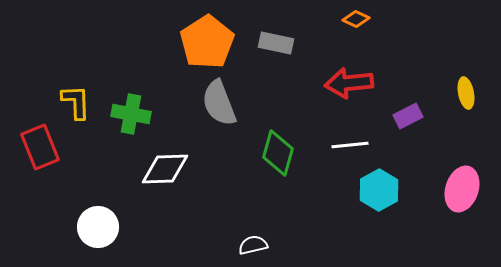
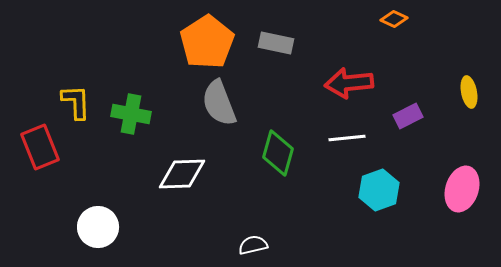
orange diamond: moved 38 px right
yellow ellipse: moved 3 px right, 1 px up
white line: moved 3 px left, 7 px up
white diamond: moved 17 px right, 5 px down
cyan hexagon: rotated 9 degrees clockwise
